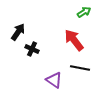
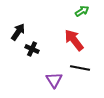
green arrow: moved 2 px left, 1 px up
purple triangle: rotated 24 degrees clockwise
